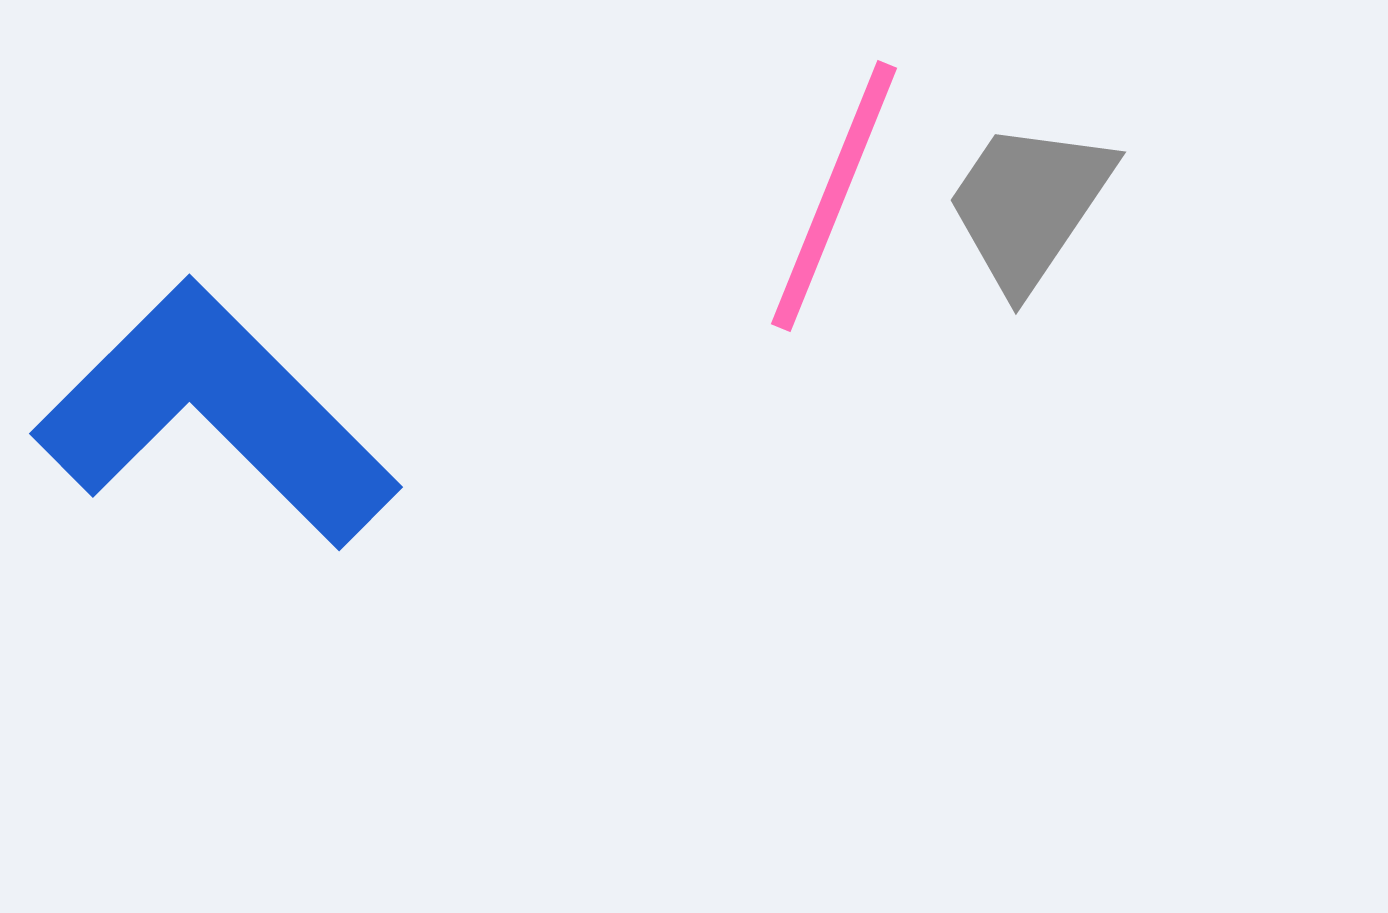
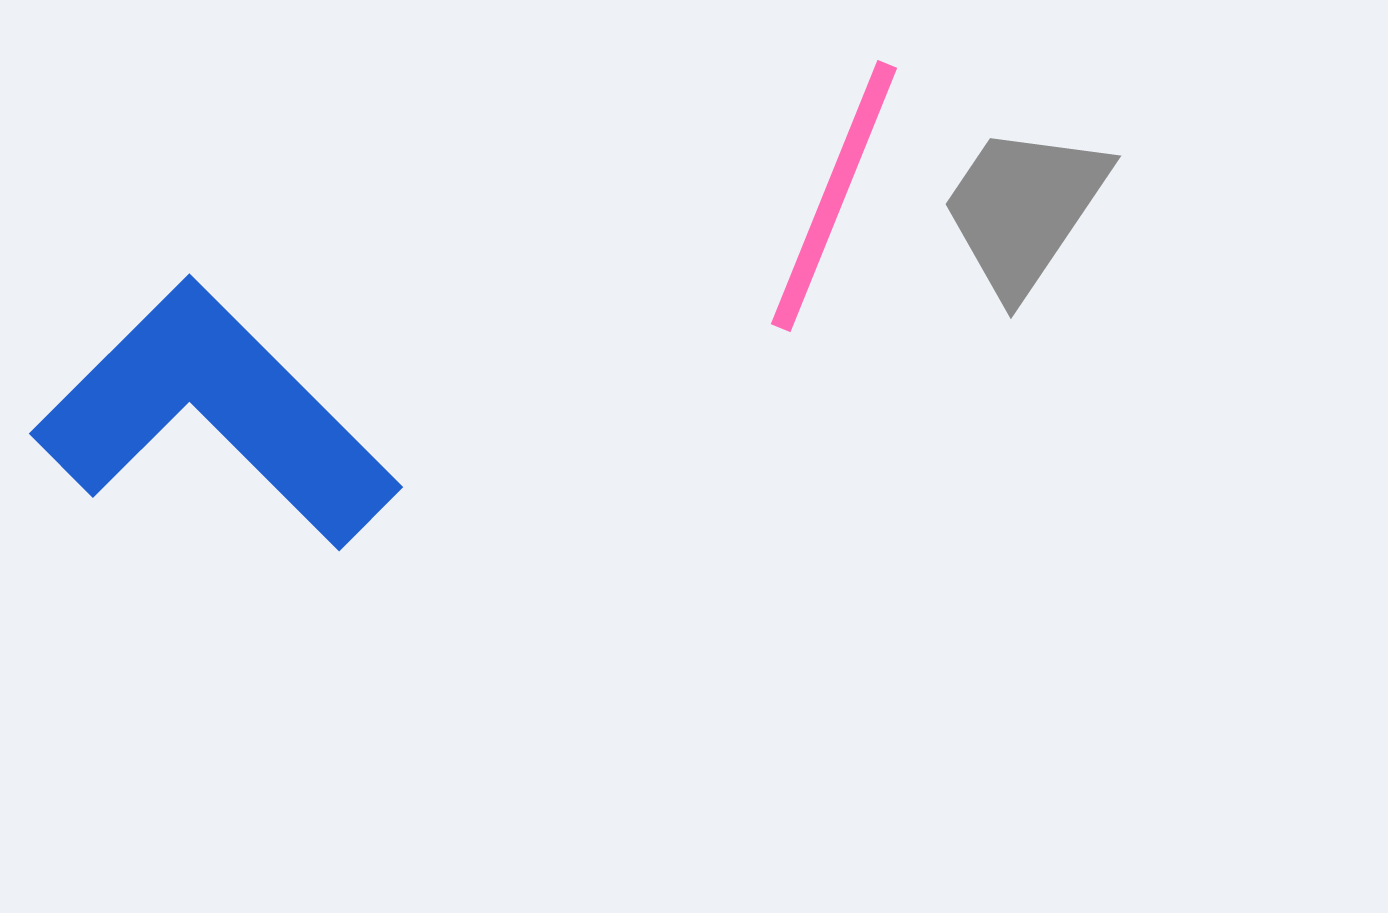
gray trapezoid: moved 5 px left, 4 px down
